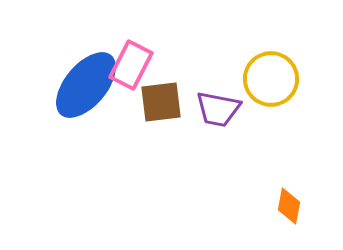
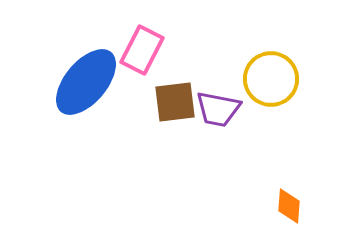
pink rectangle: moved 11 px right, 15 px up
blue ellipse: moved 3 px up
brown square: moved 14 px right
orange diamond: rotated 6 degrees counterclockwise
